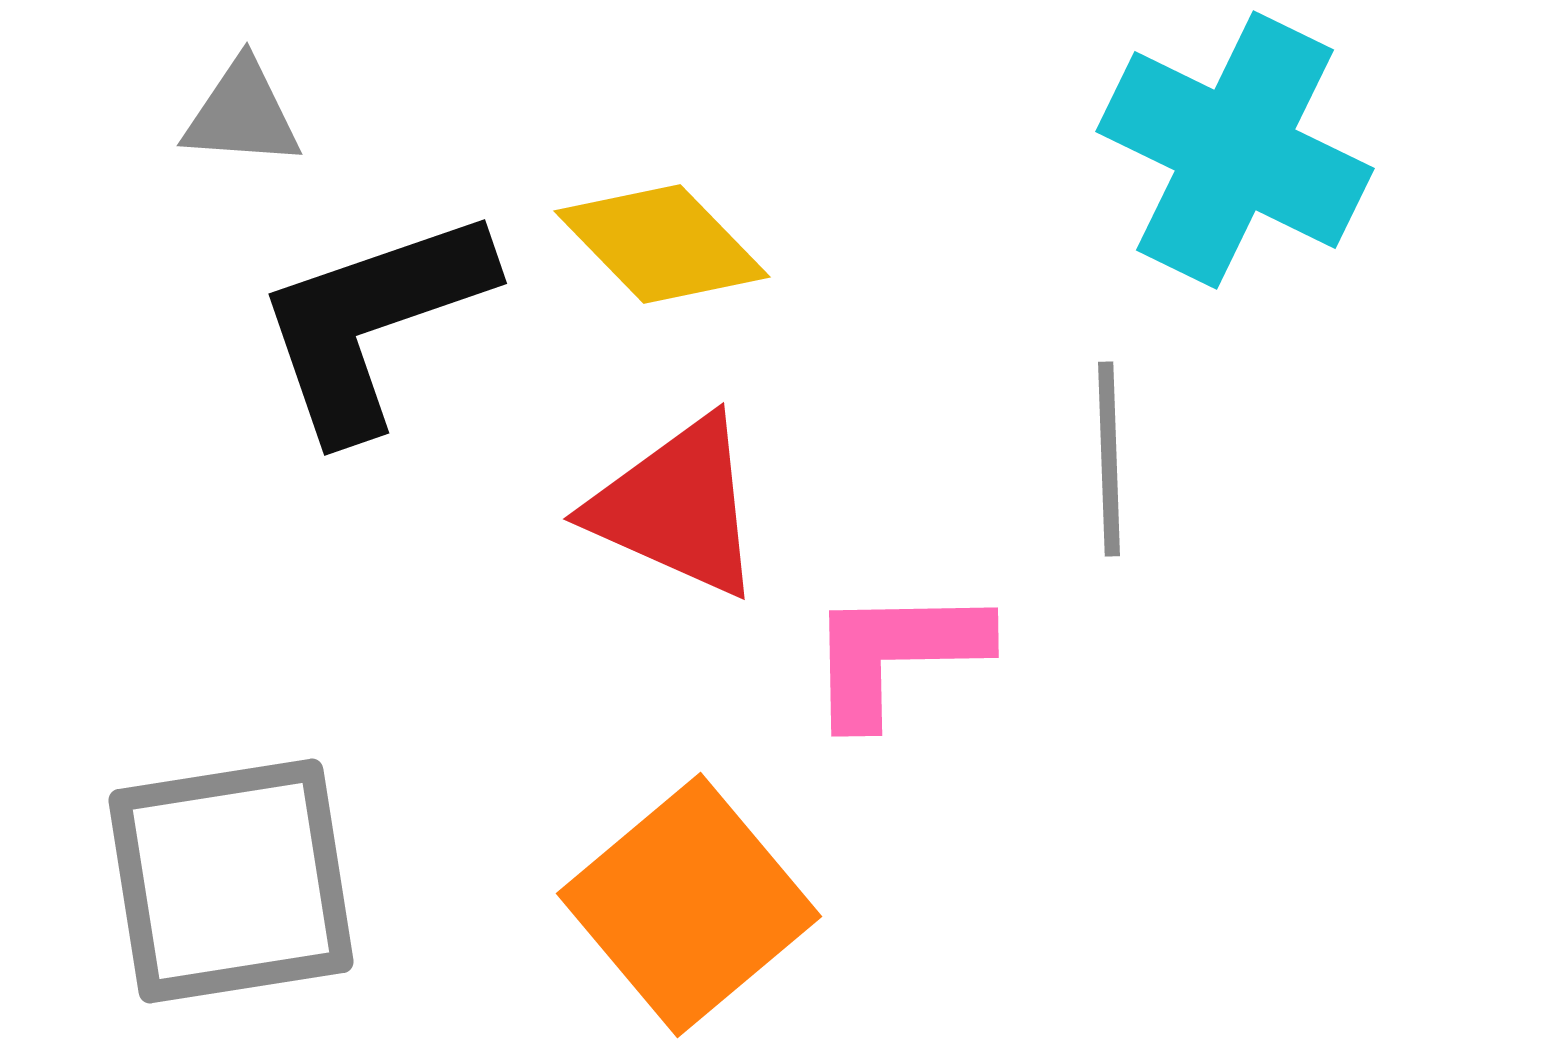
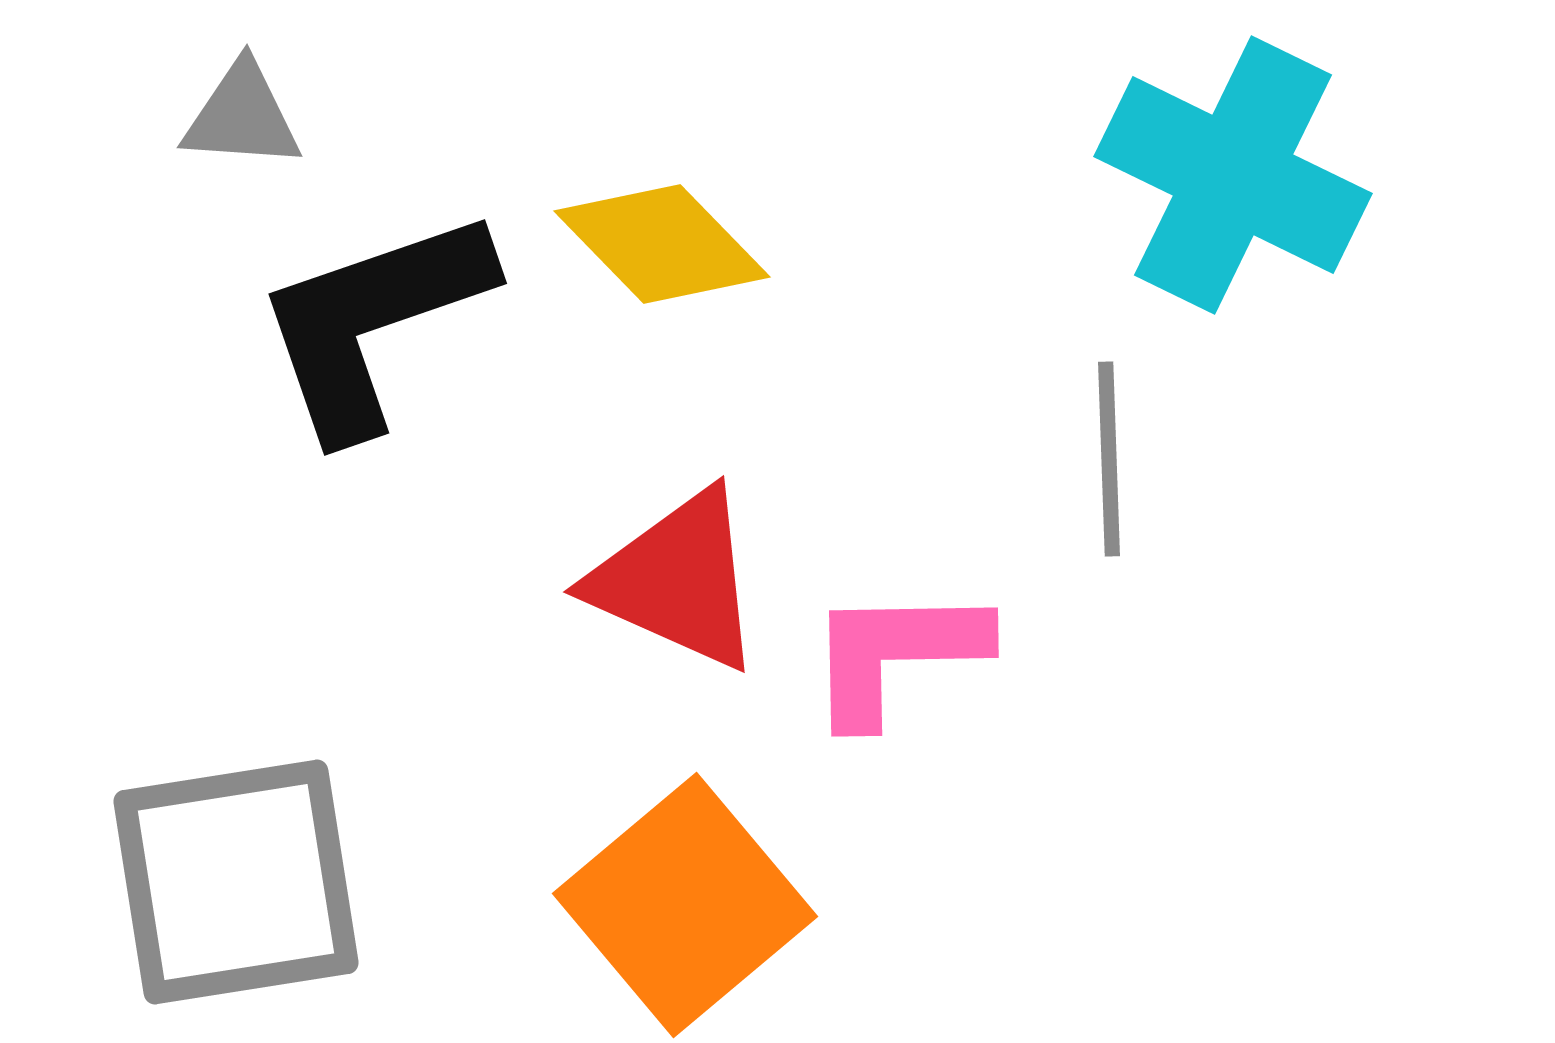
gray triangle: moved 2 px down
cyan cross: moved 2 px left, 25 px down
red triangle: moved 73 px down
gray square: moved 5 px right, 1 px down
orange square: moved 4 px left
